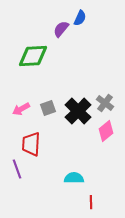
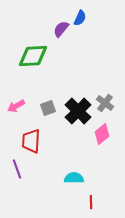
pink arrow: moved 5 px left, 3 px up
pink diamond: moved 4 px left, 3 px down
red trapezoid: moved 3 px up
